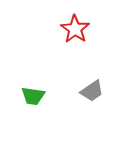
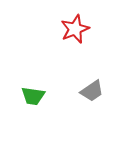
red star: rotated 16 degrees clockwise
